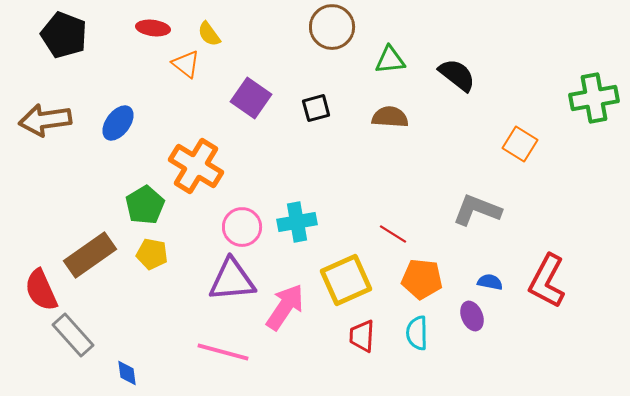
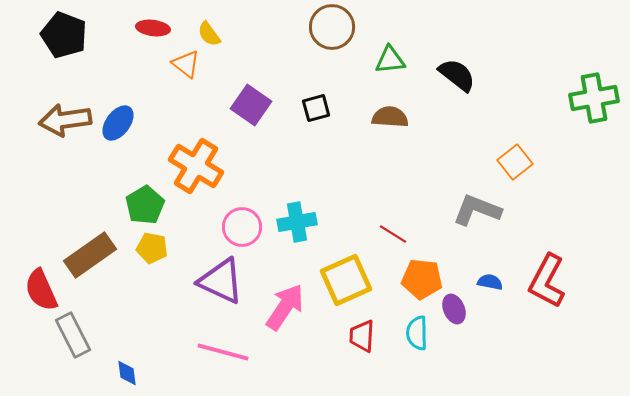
purple square: moved 7 px down
brown arrow: moved 20 px right
orange square: moved 5 px left, 18 px down; rotated 20 degrees clockwise
yellow pentagon: moved 6 px up
purple triangle: moved 11 px left, 1 px down; rotated 30 degrees clockwise
purple ellipse: moved 18 px left, 7 px up
gray rectangle: rotated 15 degrees clockwise
